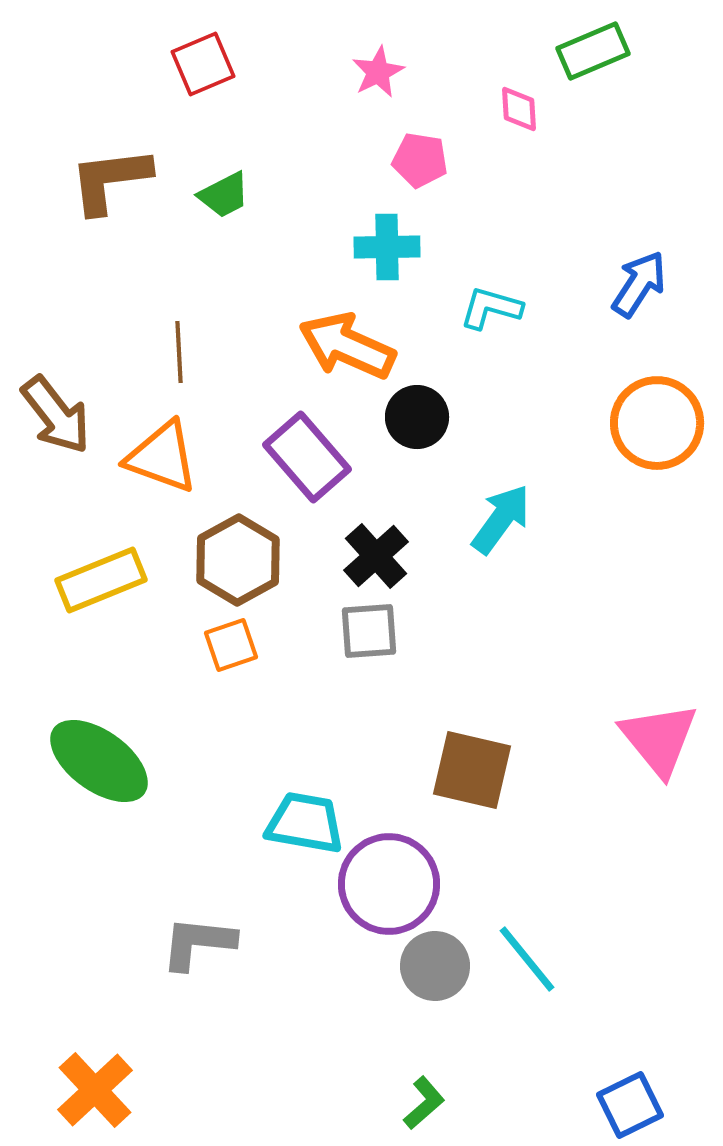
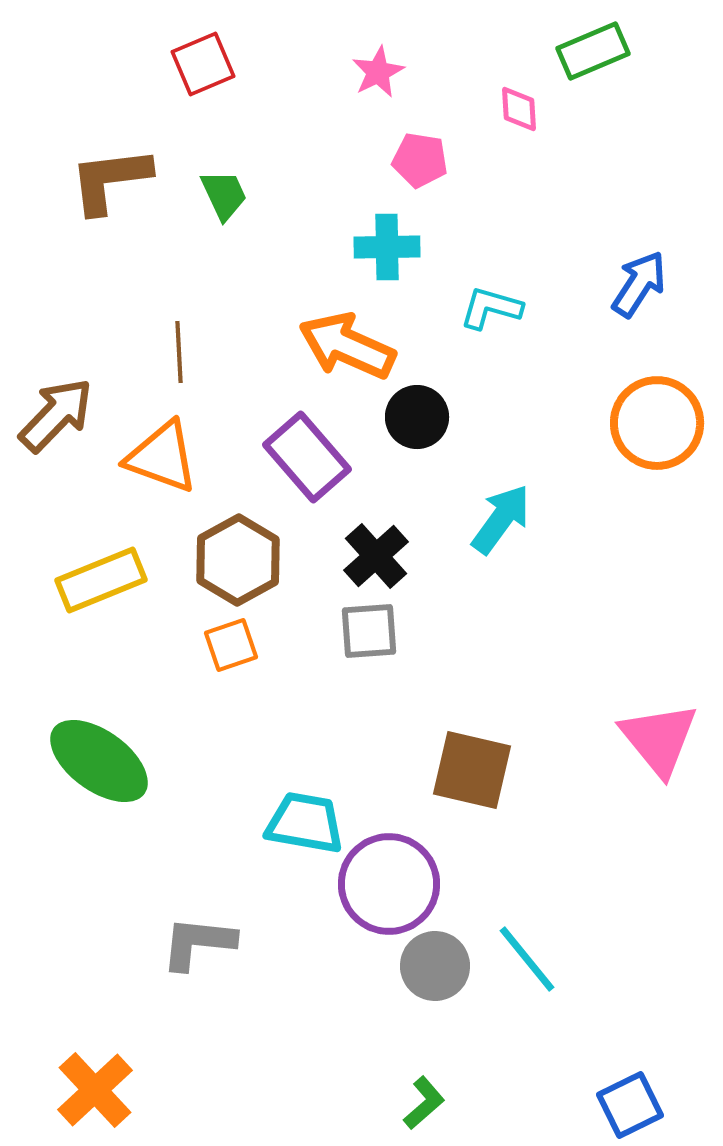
green trapezoid: rotated 88 degrees counterclockwise
brown arrow: rotated 98 degrees counterclockwise
